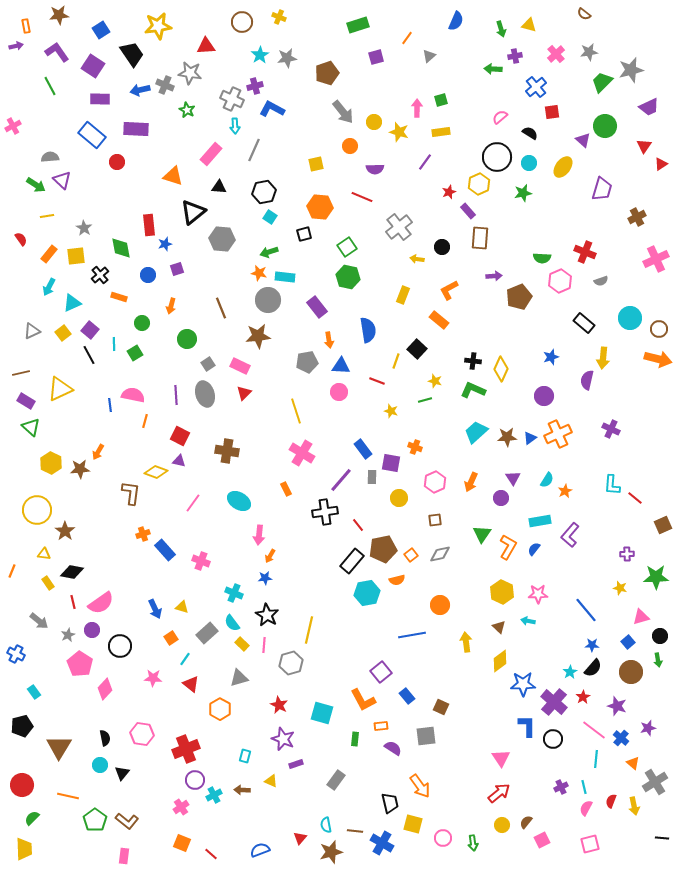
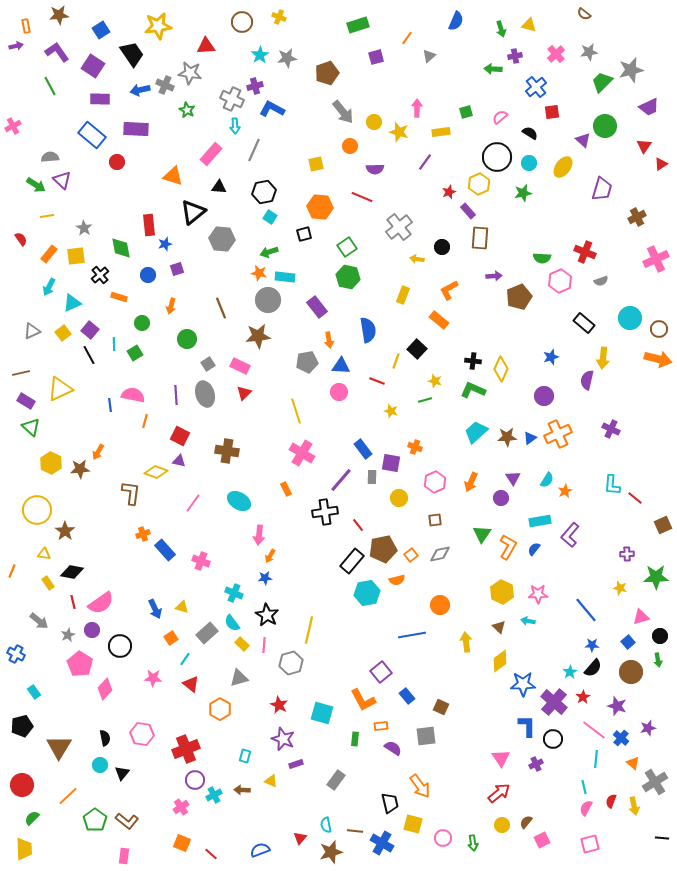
green square at (441, 100): moved 25 px right, 12 px down
purple cross at (561, 787): moved 25 px left, 23 px up
orange line at (68, 796): rotated 55 degrees counterclockwise
